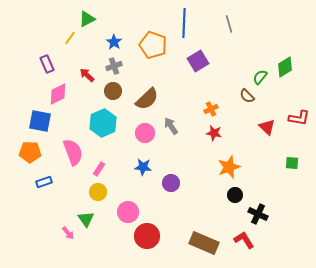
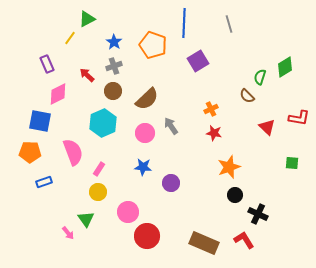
green semicircle at (260, 77): rotated 21 degrees counterclockwise
